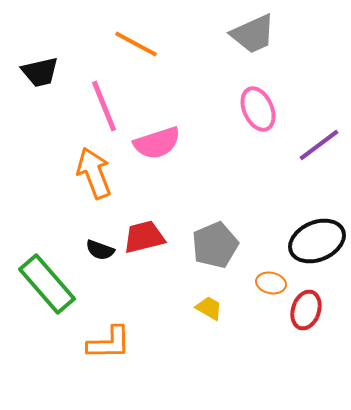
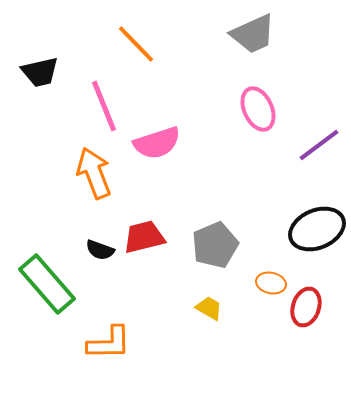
orange line: rotated 18 degrees clockwise
black ellipse: moved 12 px up
red ellipse: moved 3 px up
